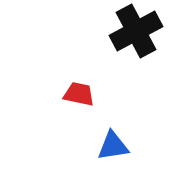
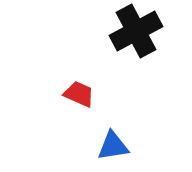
red trapezoid: rotated 12 degrees clockwise
